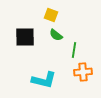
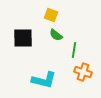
black square: moved 2 px left, 1 px down
orange cross: rotated 24 degrees clockwise
